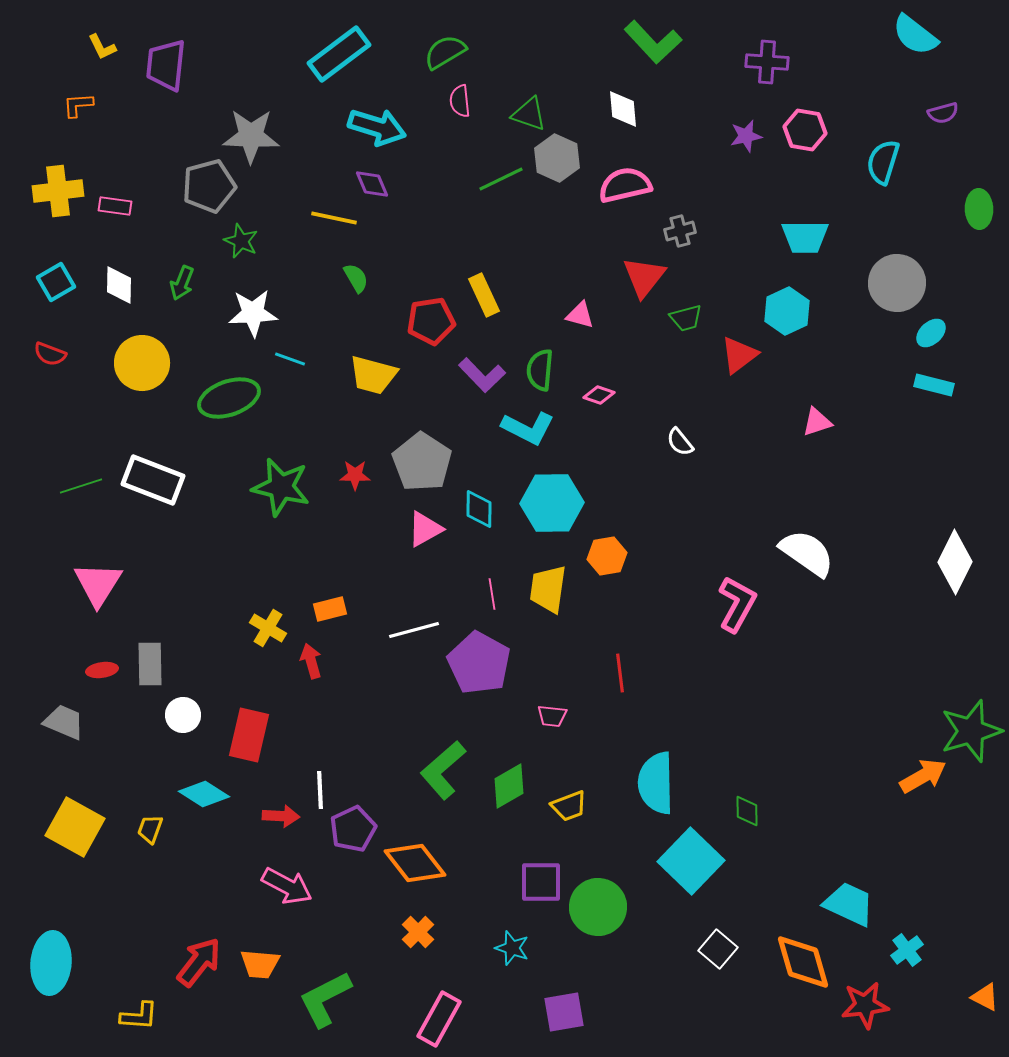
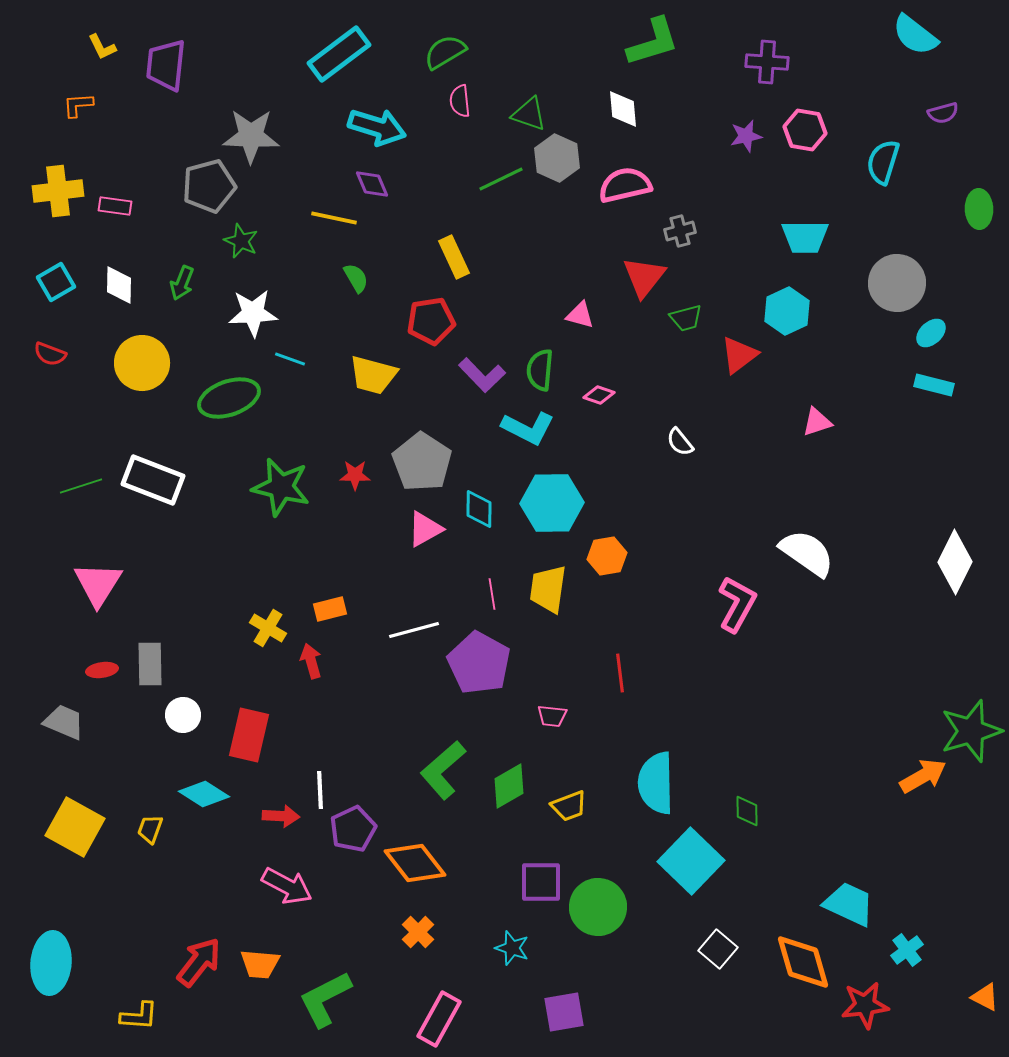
green L-shape at (653, 42): rotated 64 degrees counterclockwise
yellow rectangle at (484, 295): moved 30 px left, 38 px up
